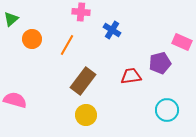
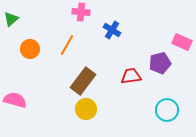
orange circle: moved 2 px left, 10 px down
yellow circle: moved 6 px up
